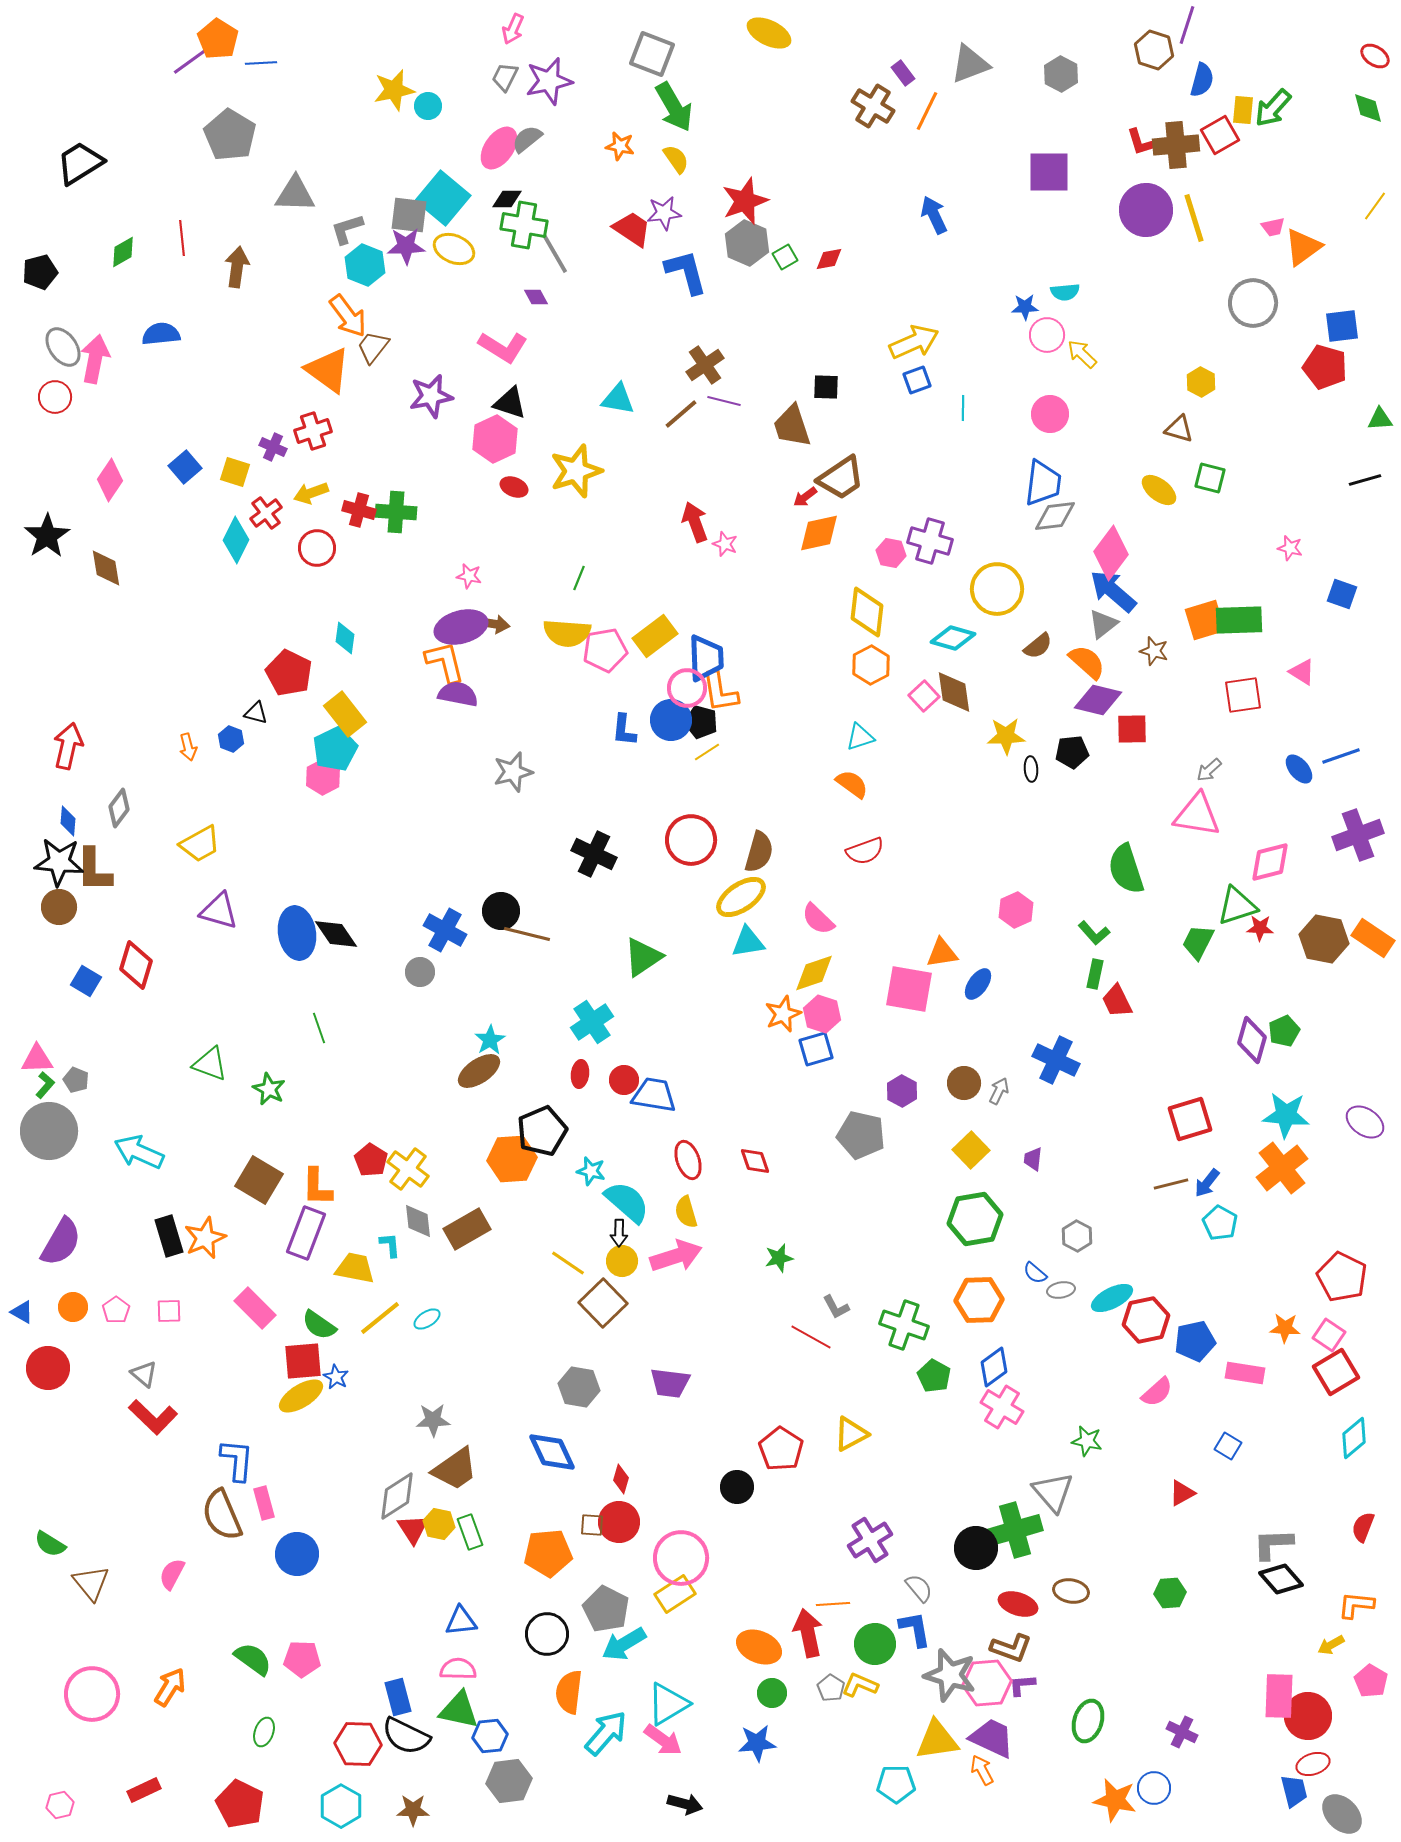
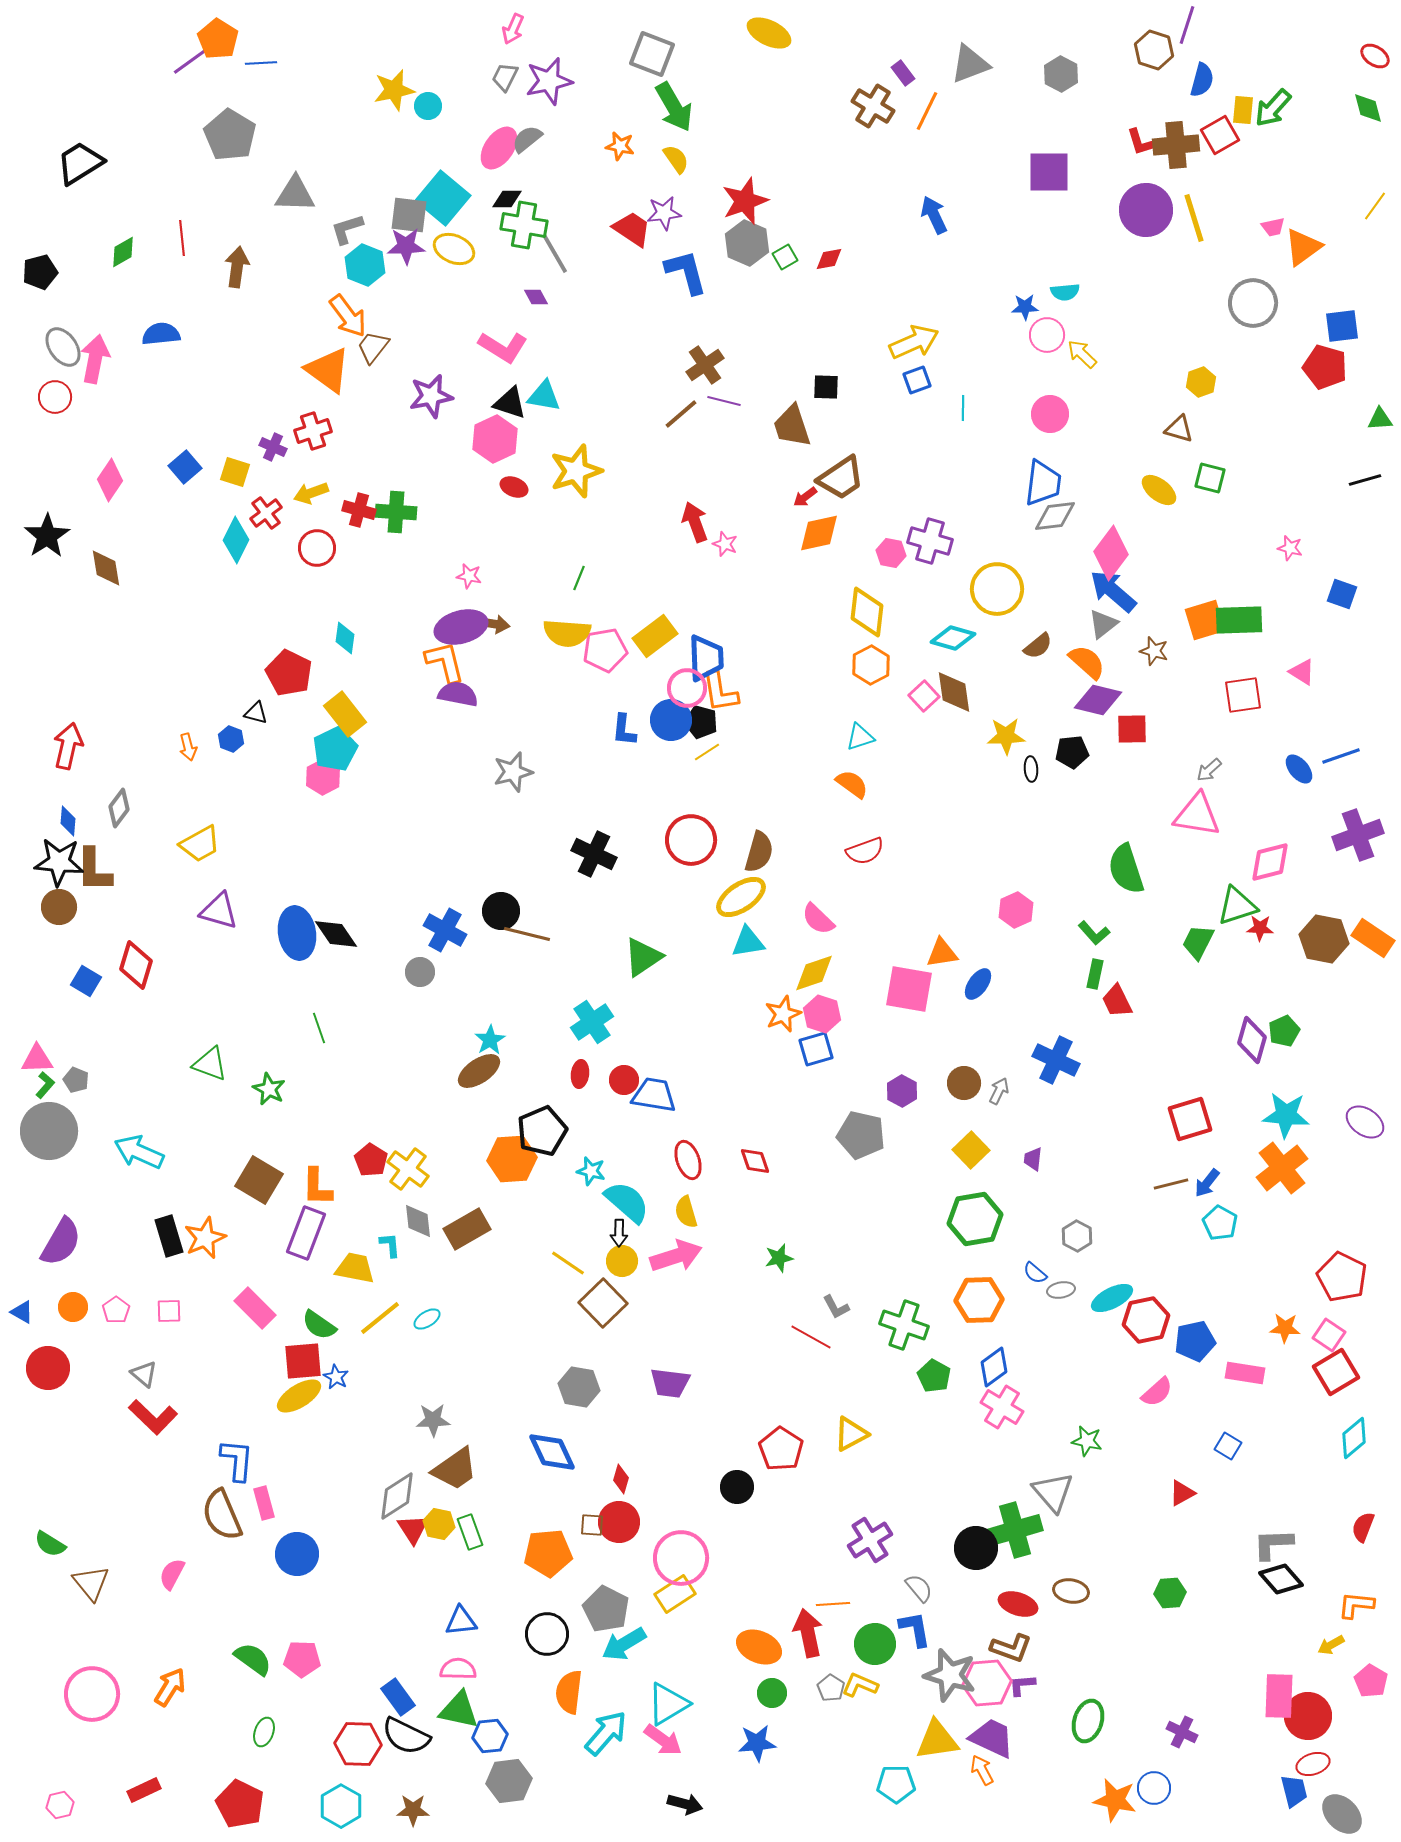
yellow hexagon at (1201, 382): rotated 12 degrees clockwise
cyan triangle at (618, 399): moved 74 px left, 3 px up
yellow ellipse at (301, 1396): moved 2 px left
blue rectangle at (398, 1697): rotated 21 degrees counterclockwise
